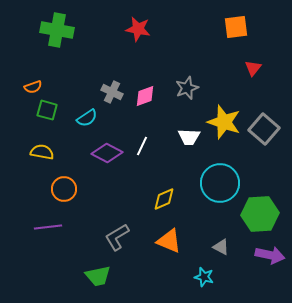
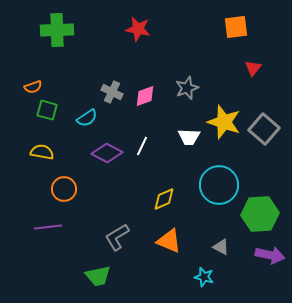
green cross: rotated 12 degrees counterclockwise
cyan circle: moved 1 px left, 2 px down
